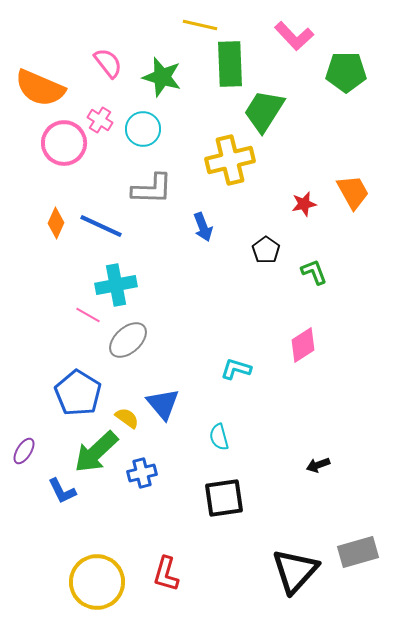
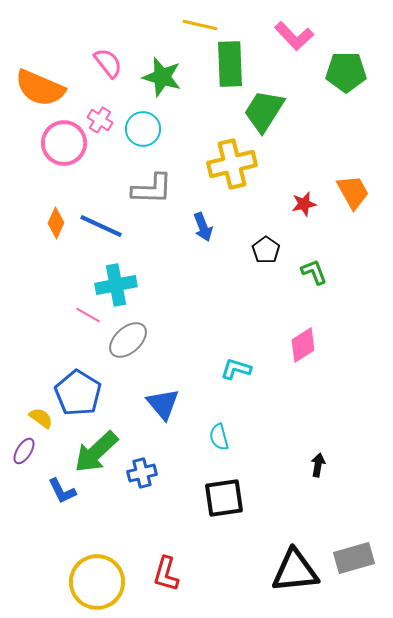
yellow cross: moved 2 px right, 4 px down
yellow semicircle: moved 86 px left
black arrow: rotated 120 degrees clockwise
gray rectangle: moved 4 px left, 6 px down
black triangle: rotated 42 degrees clockwise
